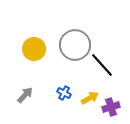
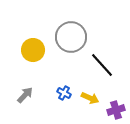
gray circle: moved 4 px left, 8 px up
yellow circle: moved 1 px left, 1 px down
yellow arrow: rotated 54 degrees clockwise
purple cross: moved 5 px right, 3 px down
